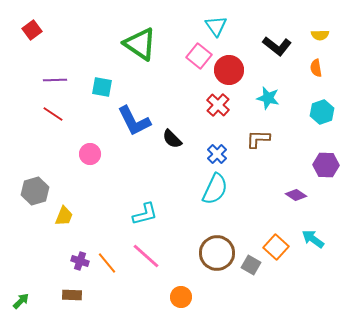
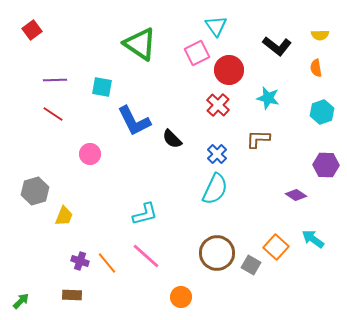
pink square: moved 2 px left, 3 px up; rotated 25 degrees clockwise
